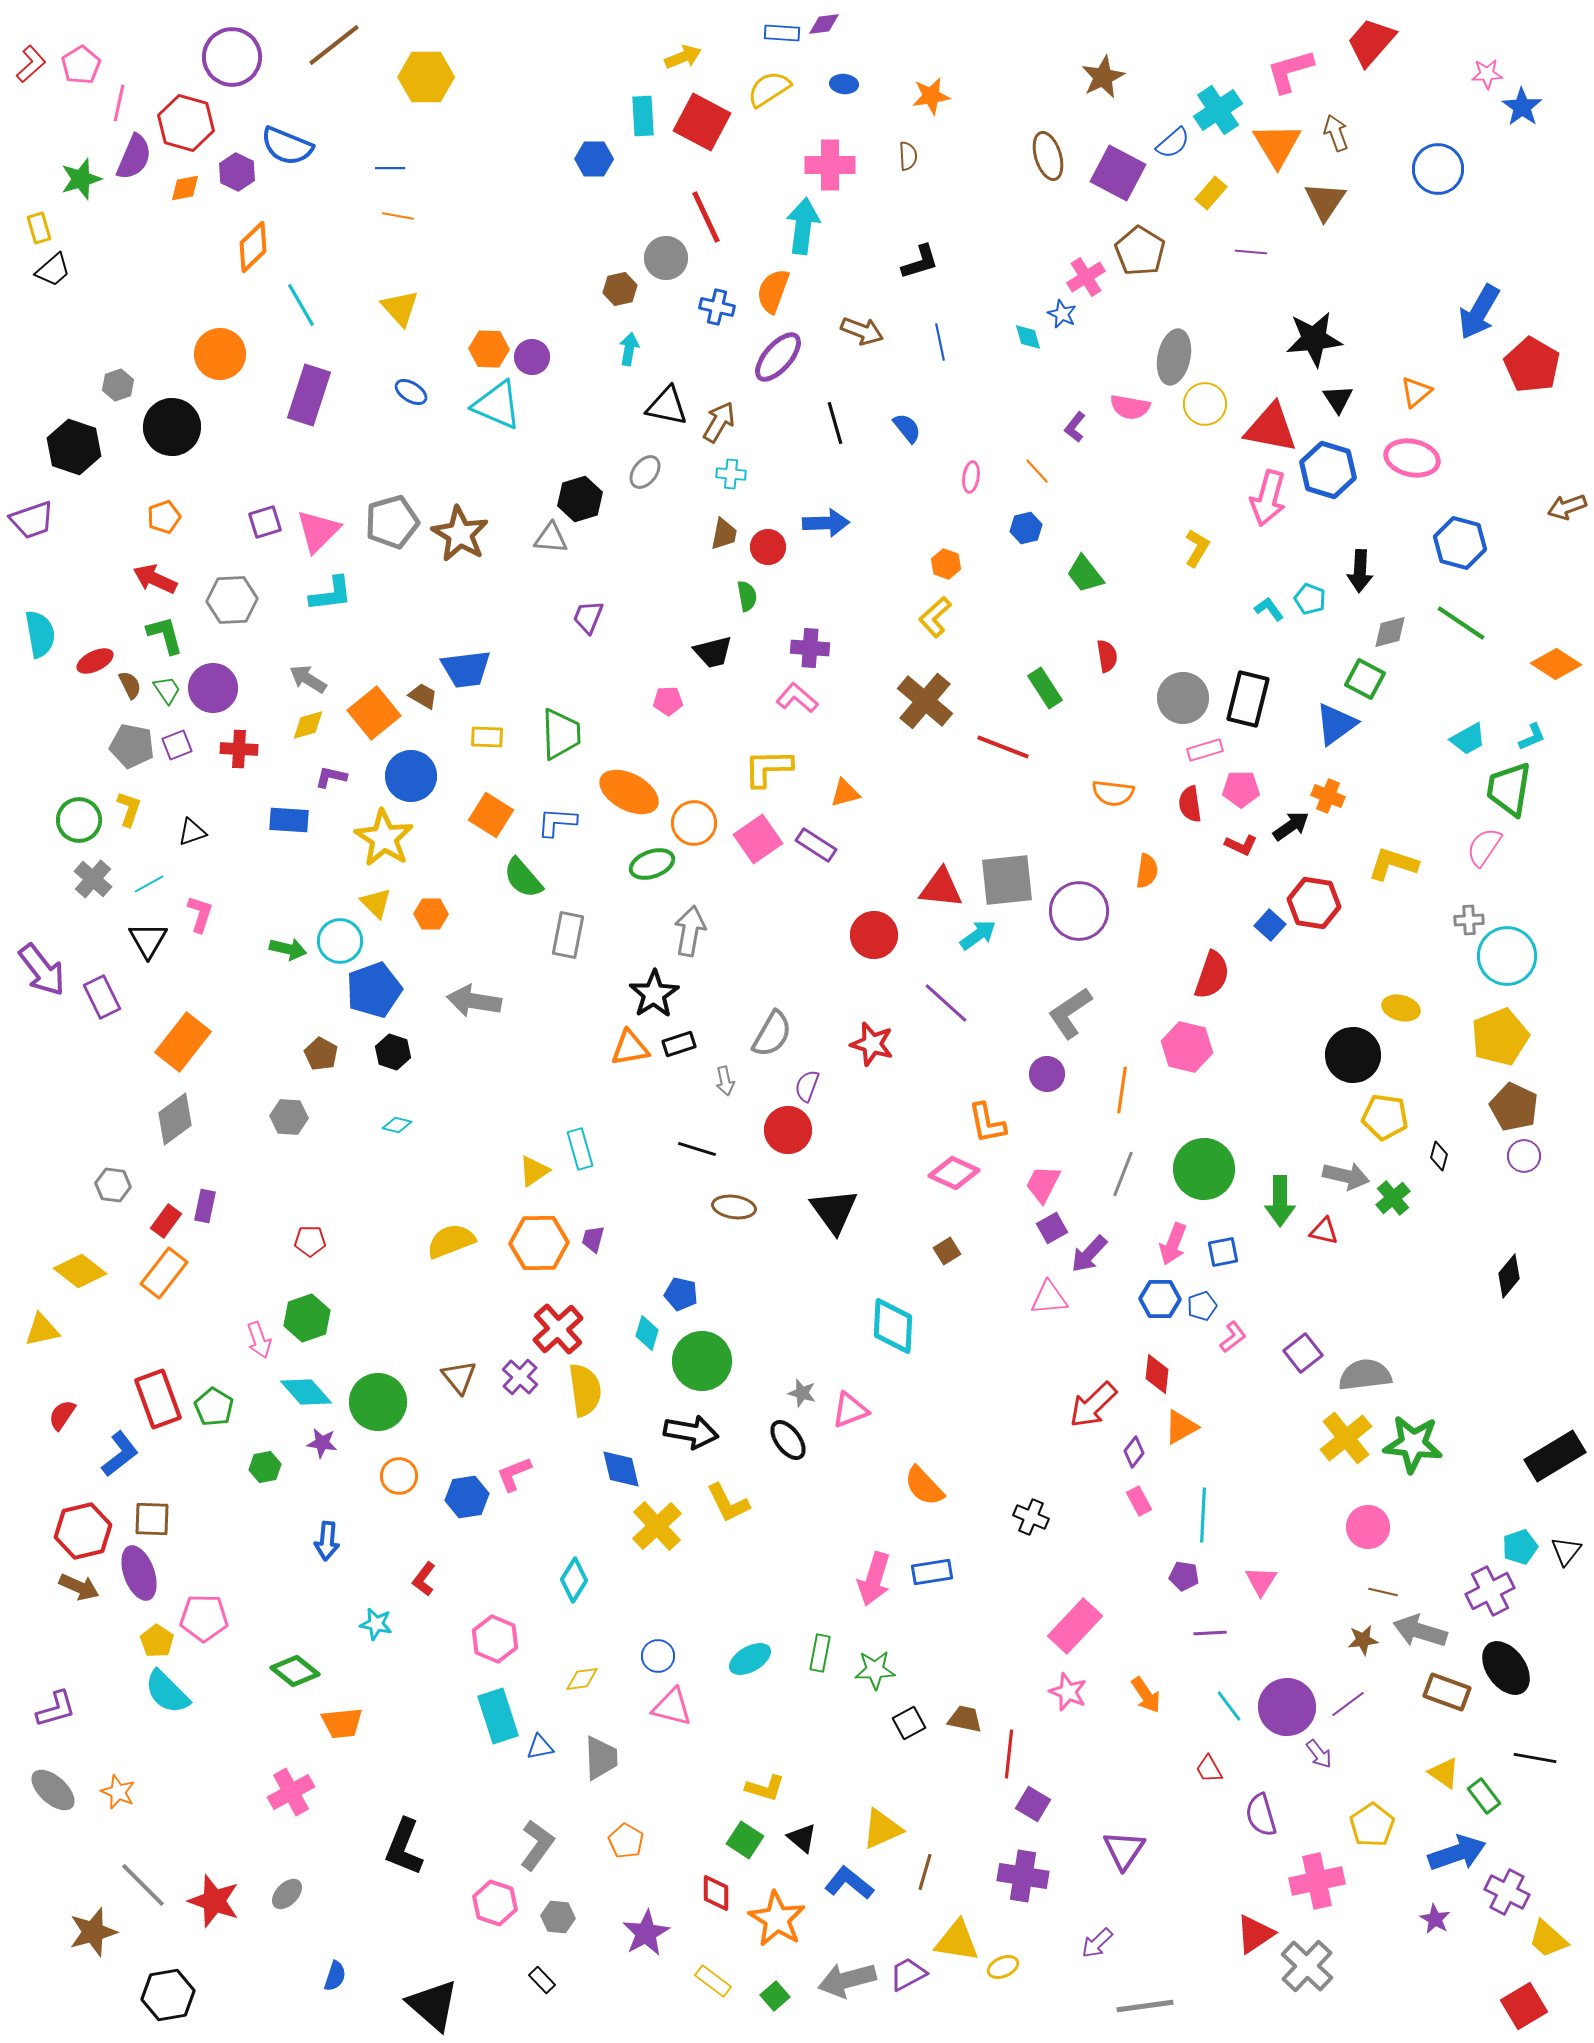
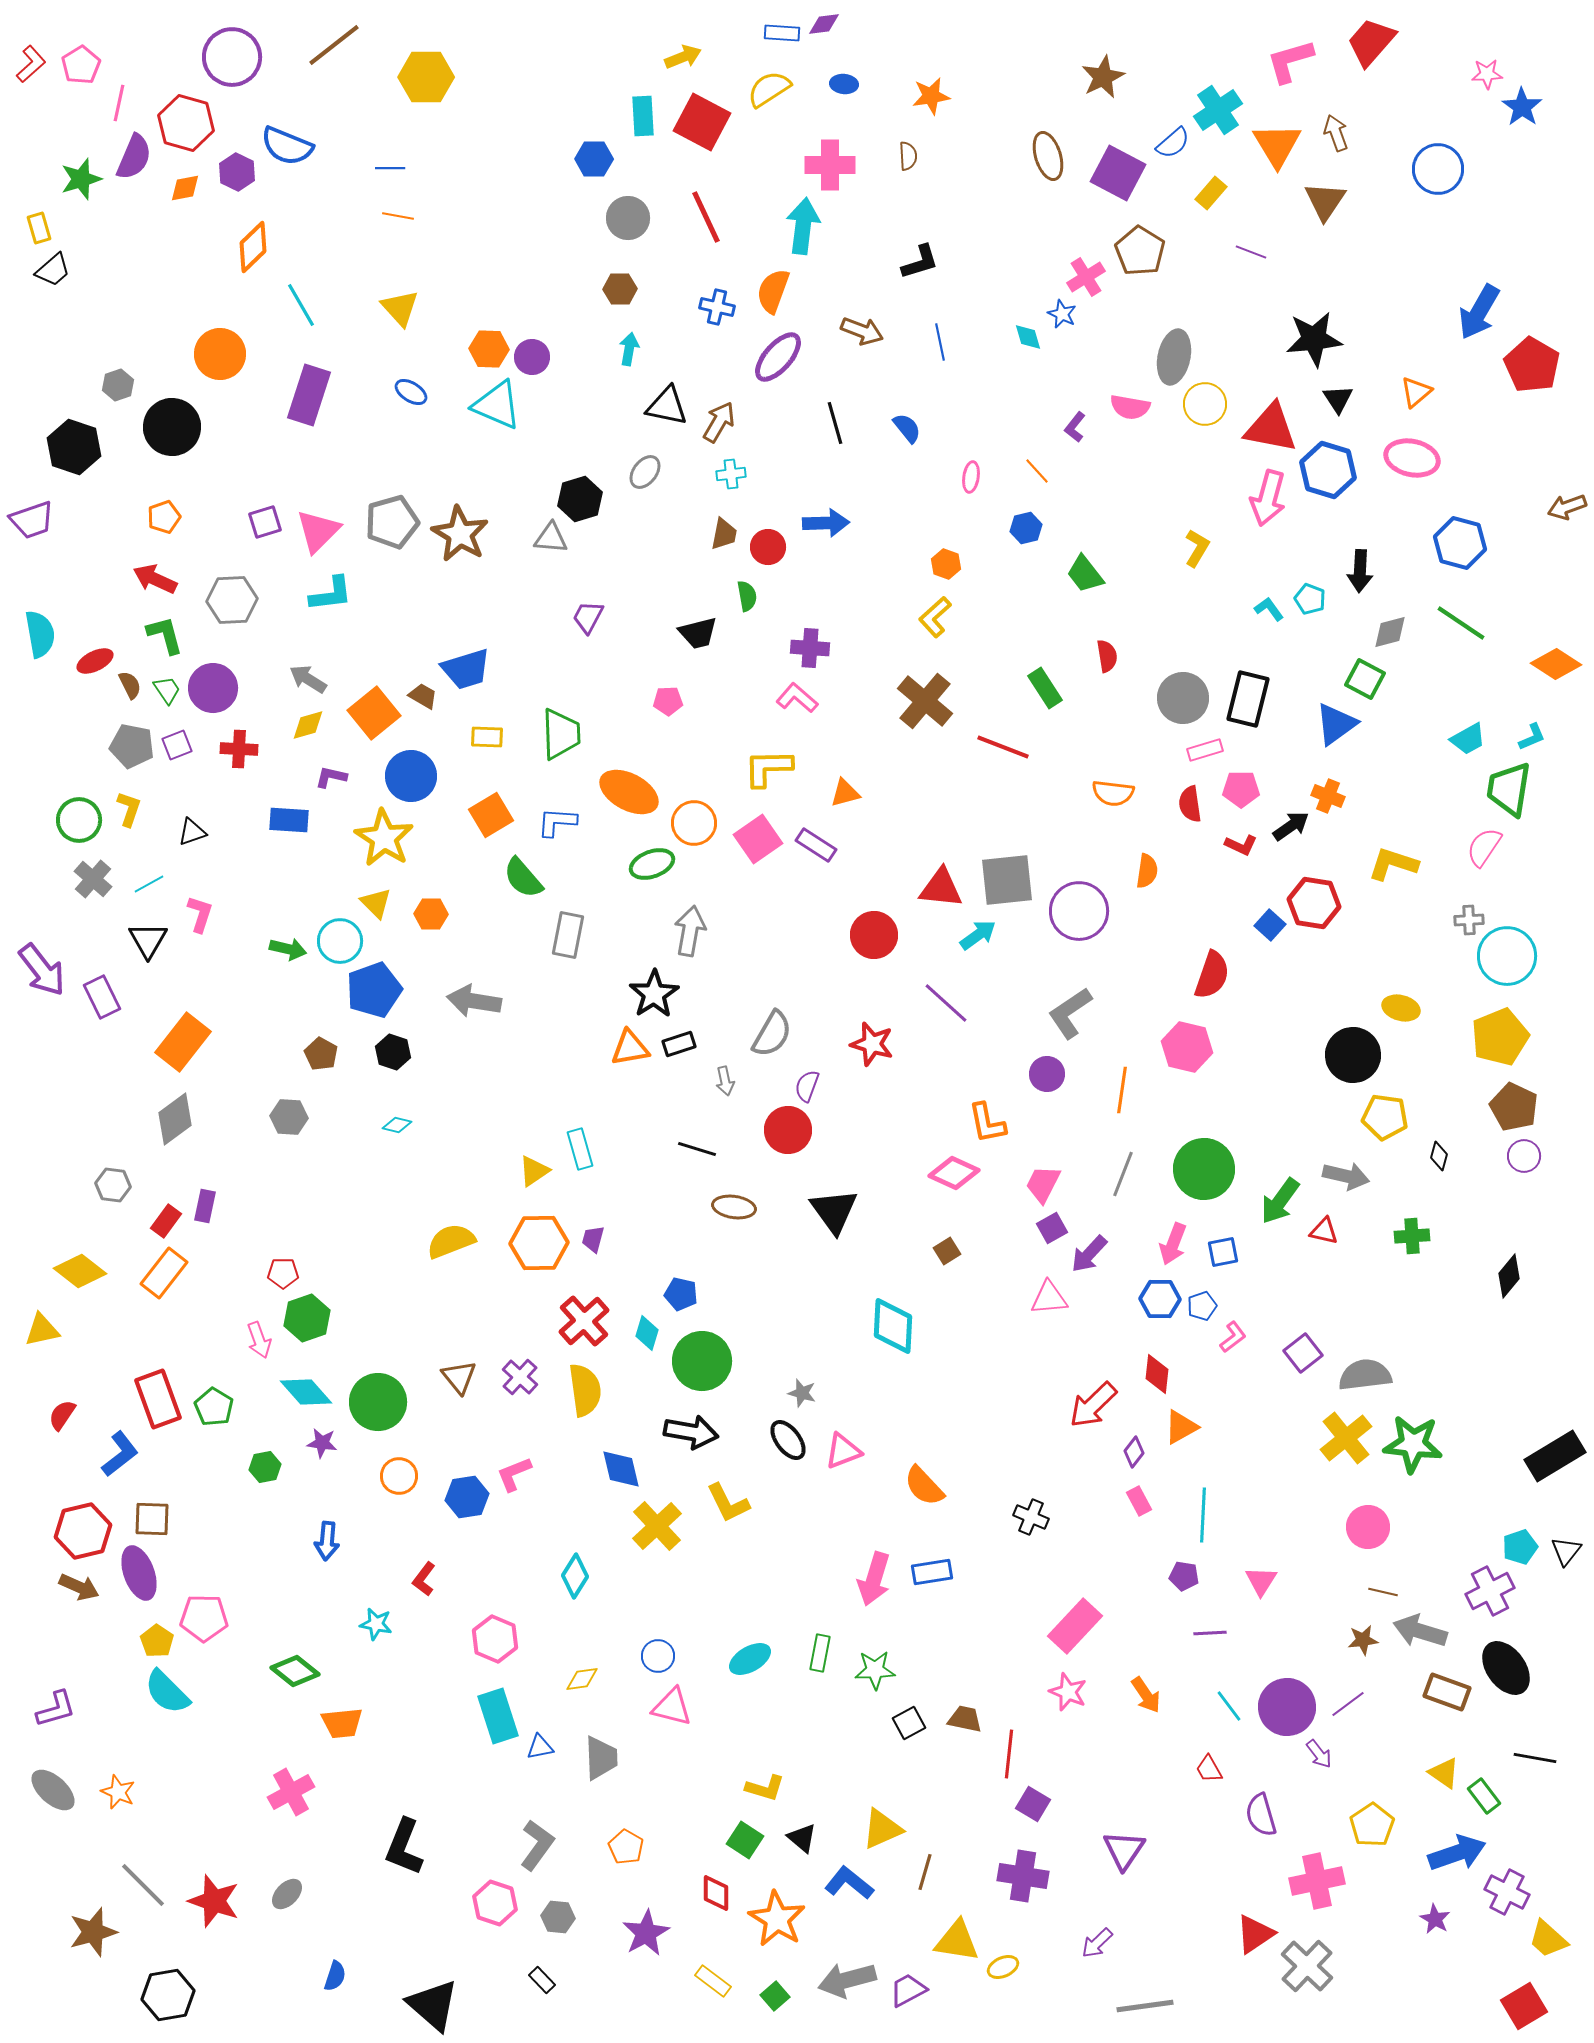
pink L-shape at (1290, 71): moved 10 px up
purple line at (1251, 252): rotated 16 degrees clockwise
gray circle at (666, 258): moved 38 px left, 40 px up
brown hexagon at (620, 289): rotated 12 degrees clockwise
cyan cross at (731, 474): rotated 12 degrees counterclockwise
purple trapezoid at (588, 617): rotated 6 degrees clockwise
black trapezoid at (713, 652): moved 15 px left, 19 px up
blue trapezoid at (466, 669): rotated 10 degrees counterclockwise
orange square at (491, 815): rotated 27 degrees clockwise
green cross at (1393, 1198): moved 19 px right, 38 px down; rotated 36 degrees clockwise
green arrow at (1280, 1201): rotated 36 degrees clockwise
red pentagon at (310, 1241): moved 27 px left, 32 px down
red cross at (558, 1329): moved 26 px right, 8 px up
pink triangle at (850, 1410): moved 7 px left, 41 px down
cyan diamond at (574, 1580): moved 1 px right, 4 px up
orange pentagon at (626, 1841): moved 6 px down
purple trapezoid at (908, 1974): moved 16 px down
